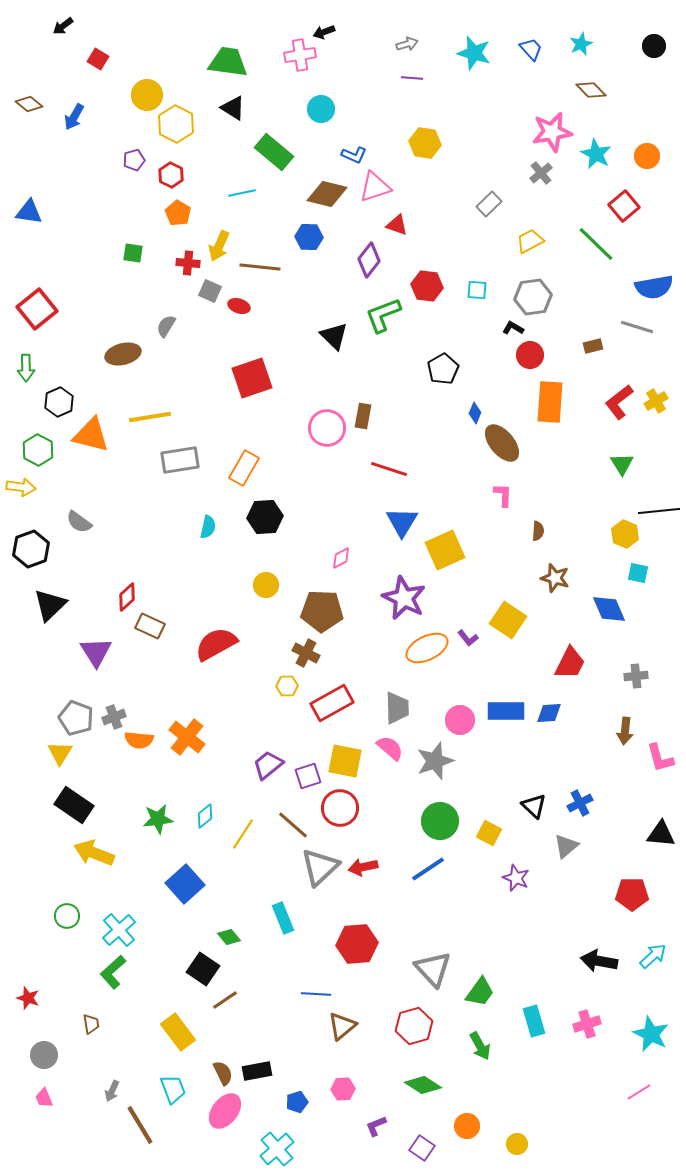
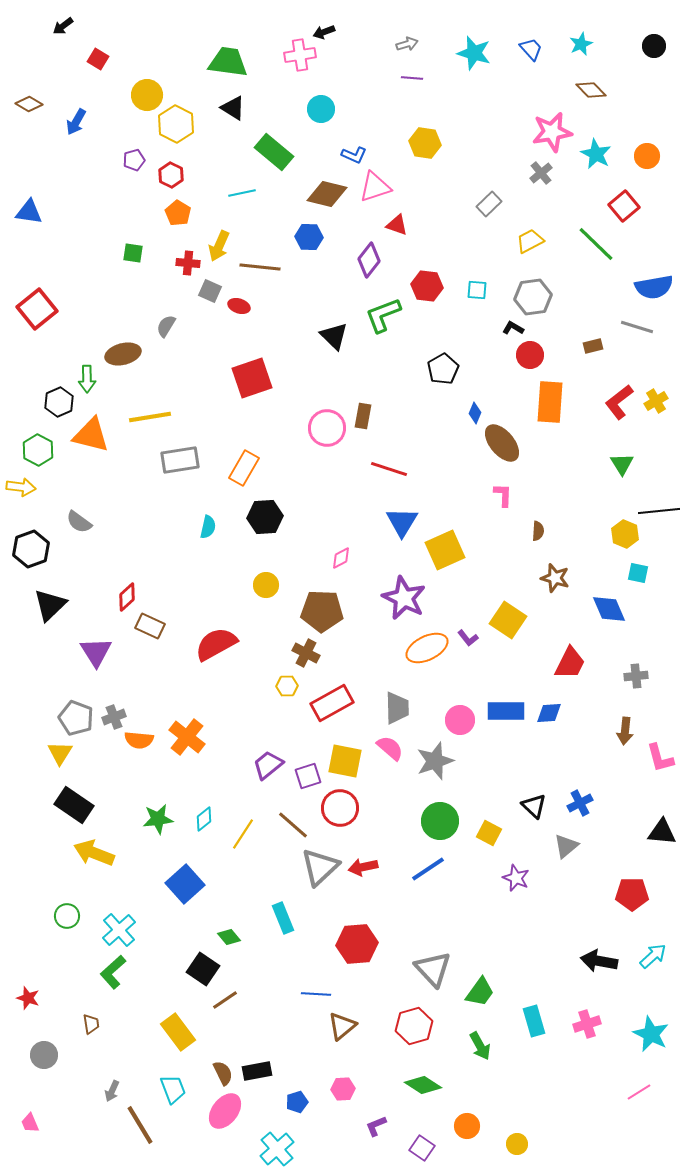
brown diamond at (29, 104): rotated 8 degrees counterclockwise
blue arrow at (74, 117): moved 2 px right, 5 px down
green arrow at (26, 368): moved 61 px right, 11 px down
cyan diamond at (205, 816): moved 1 px left, 3 px down
black triangle at (661, 834): moved 1 px right, 2 px up
pink trapezoid at (44, 1098): moved 14 px left, 25 px down
